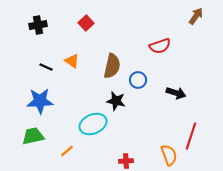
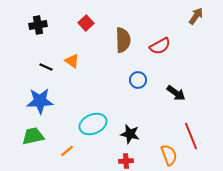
red semicircle: rotated 10 degrees counterclockwise
brown semicircle: moved 11 px right, 26 px up; rotated 15 degrees counterclockwise
black arrow: rotated 18 degrees clockwise
black star: moved 14 px right, 33 px down
red line: rotated 40 degrees counterclockwise
